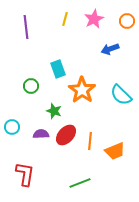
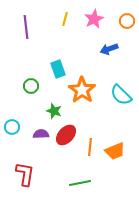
blue arrow: moved 1 px left
orange line: moved 6 px down
green line: rotated 10 degrees clockwise
